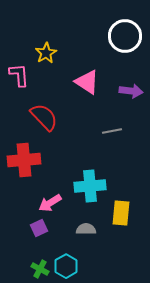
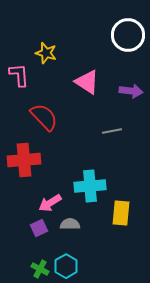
white circle: moved 3 px right, 1 px up
yellow star: rotated 25 degrees counterclockwise
gray semicircle: moved 16 px left, 5 px up
